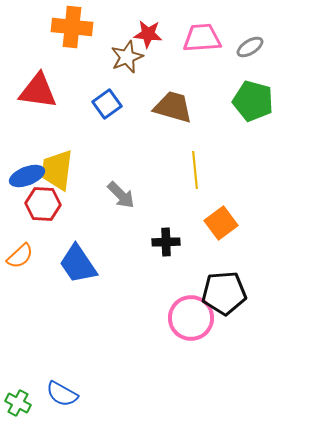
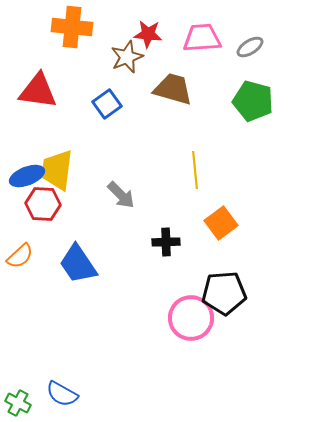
brown trapezoid: moved 18 px up
